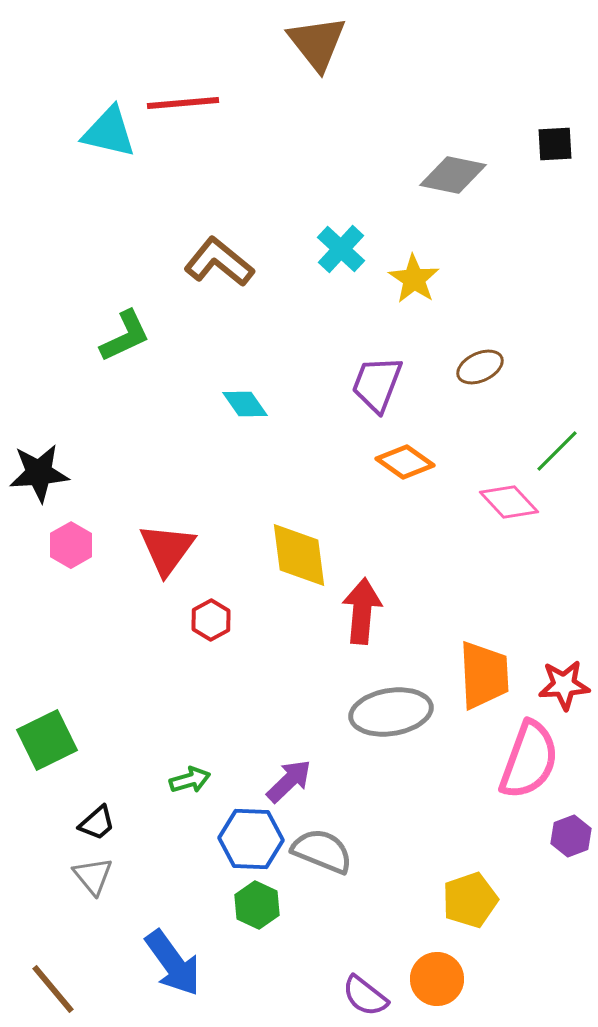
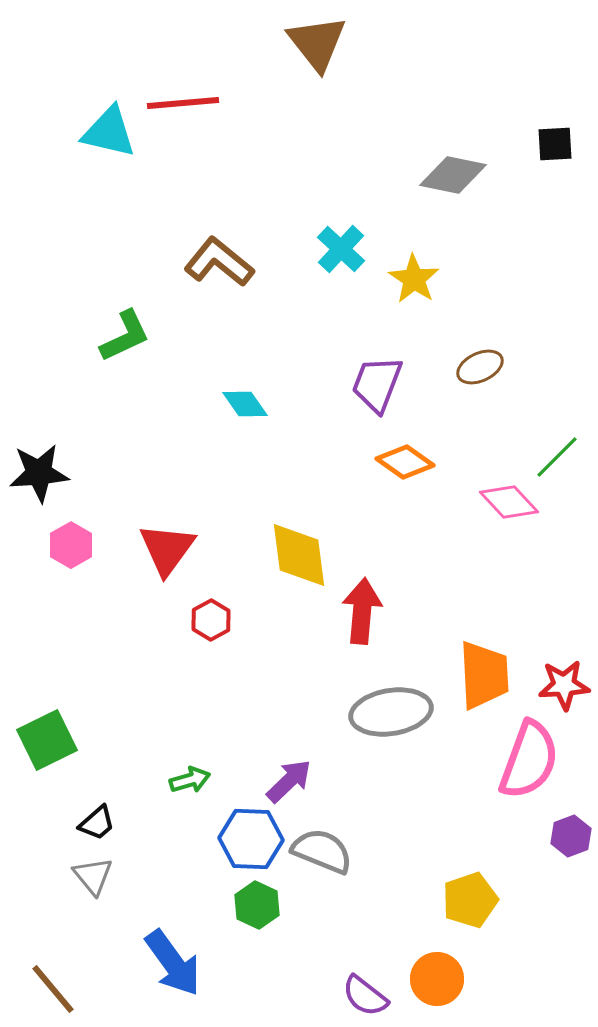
green line: moved 6 px down
